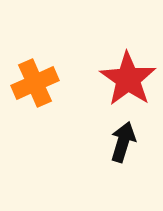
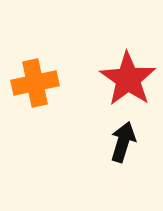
orange cross: rotated 12 degrees clockwise
